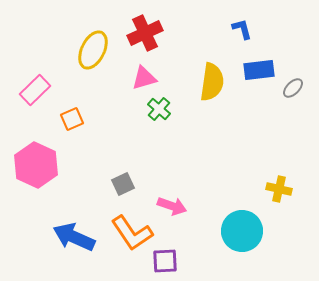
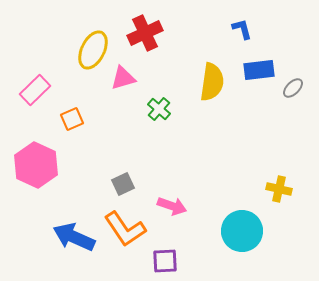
pink triangle: moved 21 px left
orange L-shape: moved 7 px left, 4 px up
